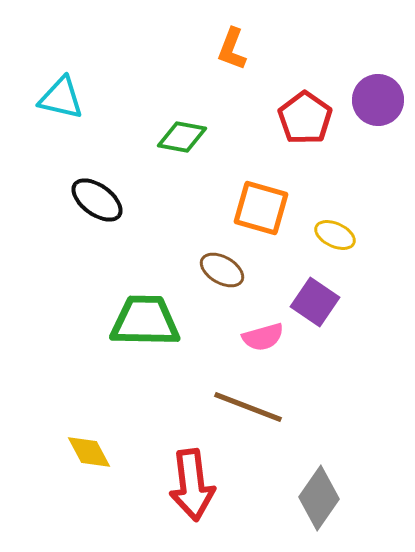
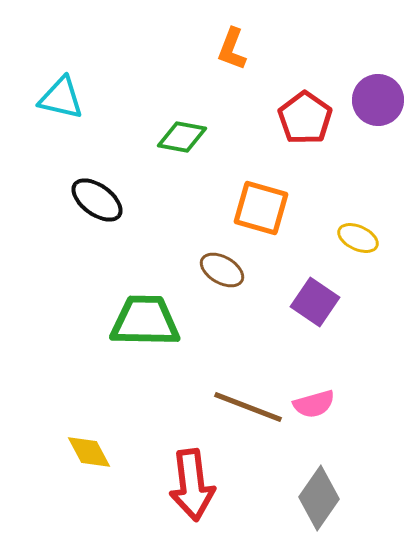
yellow ellipse: moved 23 px right, 3 px down
pink semicircle: moved 51 px right, 67 px down
